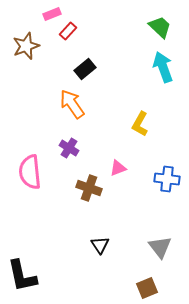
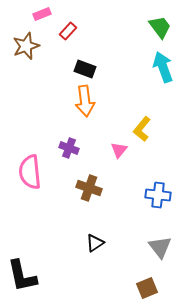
pink rectangle: moved 10 px left
green trapezoid: rotated 10 degrees clockwise
black rectangle: rotated 60 degrees clockwise
orange arrow: moved 13 px right, 3 px up; rotated 152 degrees counterclockwise
yellow L-shape: moved 2 px right, 5 px down; rotated 10 degrees clockwise
purple cross: rotated 12 degrees counterclockwise
pink triangle: moved 1 px right, 18 px up; rotated 30 degrees counterclockwise
blue cross: moved 9 px left, 16 px down
black triangle: moved 5 px left, 2 px up; rotated 30 degrees clockwise
